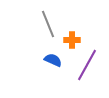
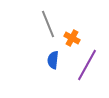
orange cross: moved 2 px up; rotated 28 degrees clockwise
blue semicircle: rotated 108 degrees counterclockwise
